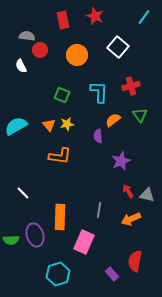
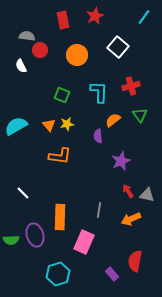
red star: rotated 24 degrees clockwise
